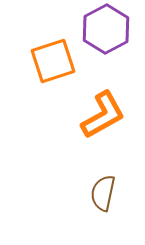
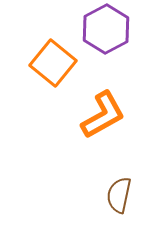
orange square: moved 2 px down; rotated 33 degrees counterclockwise
brown semicircle: moved 16 px right, 2 px down
